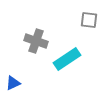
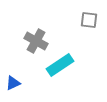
gray cross: rotated 10 degrees clockwise
cyan rectangle: moved 7 px left, 6 px down
